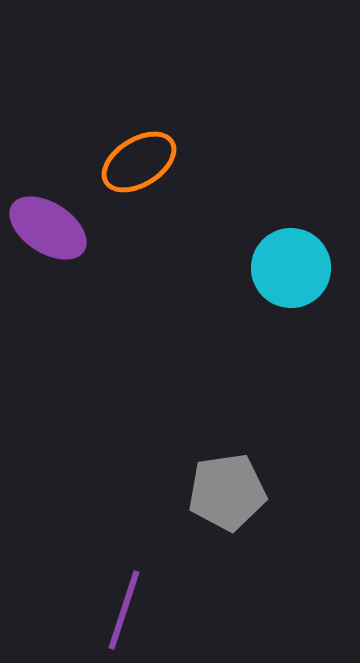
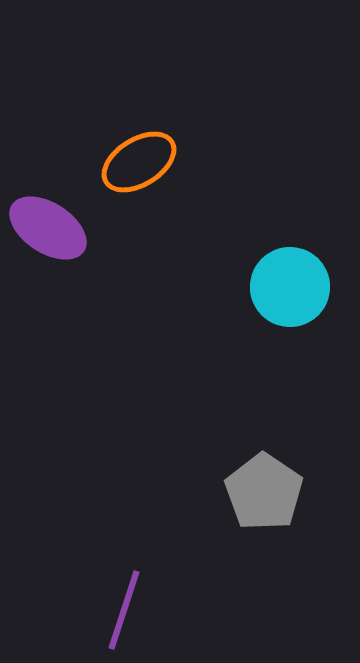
cyan circle: moved 1 px left, 19 px down
gray pentagon: moved 37 px right; rotated 30 degrees counterclockwise
